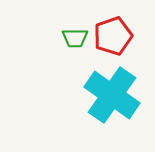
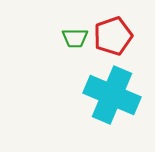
cyan cross: rotated 12 degrees counterclockwise
